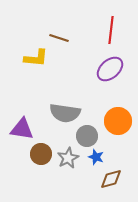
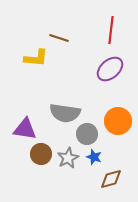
purple triangle: moved 3 px right
gray circle: moved 2 px up
blue star: moved 2 px left
